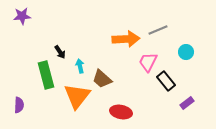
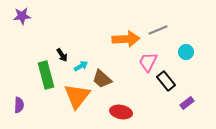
black arrow: moved 2 px right, 3 px down
cyan arrow: moved 1 px right; rotated 72 degrees clockwise
